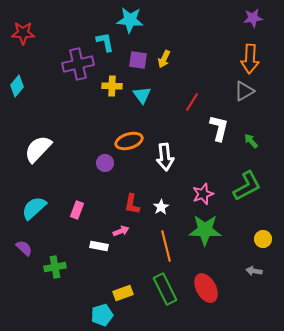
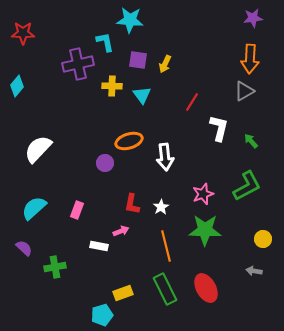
yellow arrow: moved 1 px right, 5 px down
